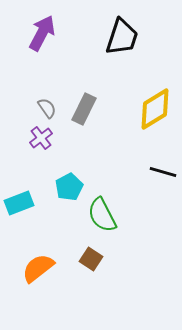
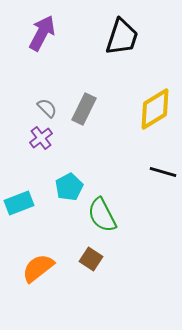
gray semicircle: rotated 10 degrees counterclockwise
